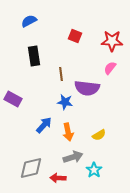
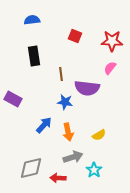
blue semicircle: moved 3 px right, 1 px up; rotated 21 degrees clockwise
